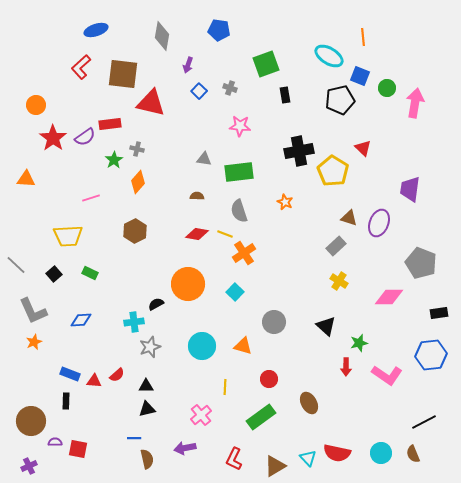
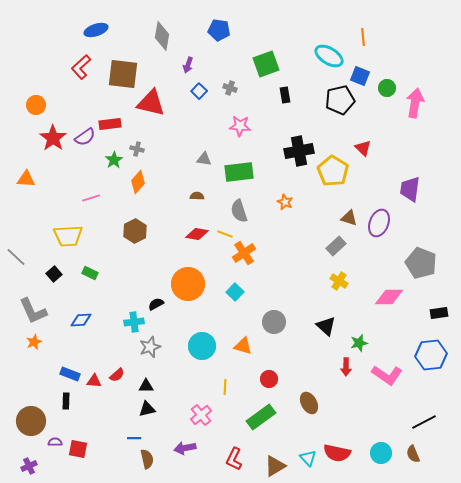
gray line at (16, 265): moved 8 px up
